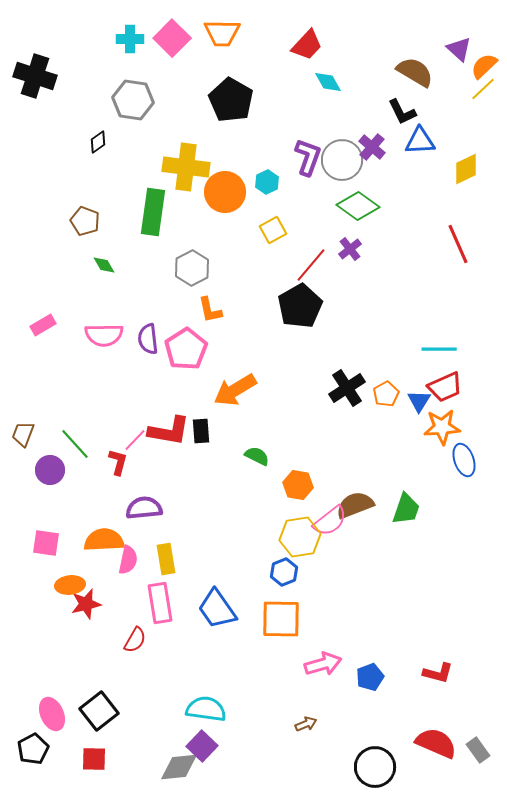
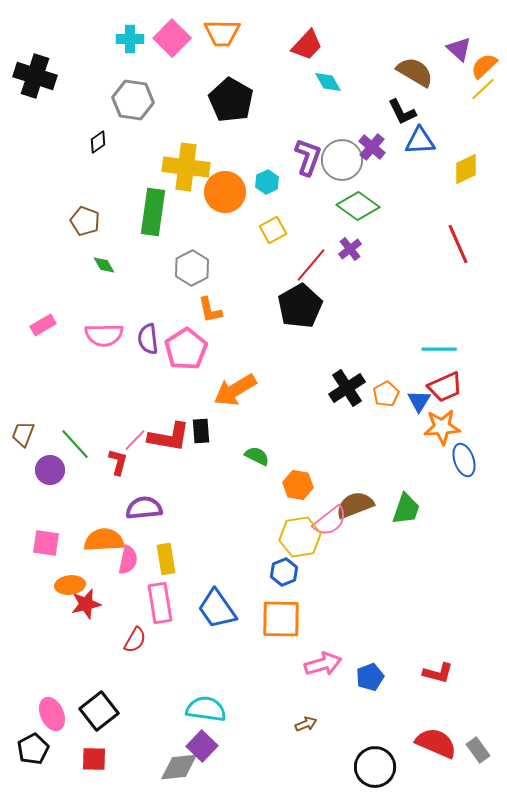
red L-shape at (169, 431): moved 6 px down
